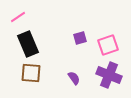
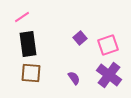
pink line: moved 4 px right
purple square: rotated 24 degrees counterclockwise
black rectangle: rotated 15 degrees clockwise
purple cross: rotated 15 degrees clockwise
